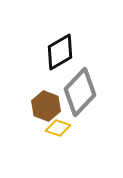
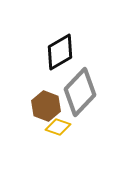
yellow diamond: moved 1 px up
